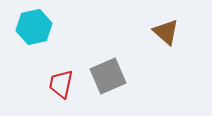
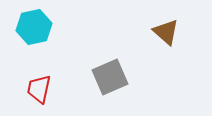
gray square: moved 2 px right, 1 px down
red trapezoid: moved 22 px left, 5 px down
